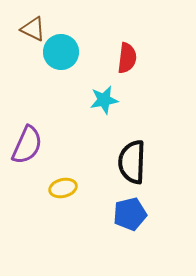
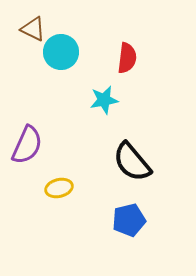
black semicircle: rotated 42 degrees counterclockwise
yellow ellipse: moved 4 px left
blue pentagon: moved 1 px left, 6 px down
